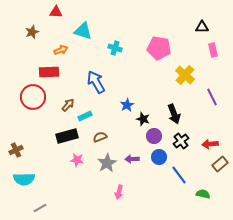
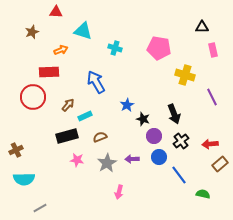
yellow cross: rotated 24 degrees counterclockwise
